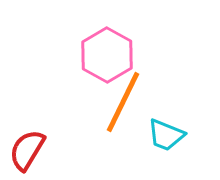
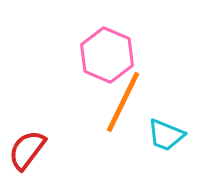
pink hexagon: rotated 6 degrees counterclockwise
red semicircle: rotated 6 degrees clockwise
